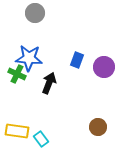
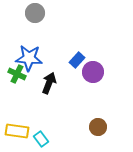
blue rectangle: rotated 21 degrees clockwise
purple circle: moved 11 px left, 5 px down
